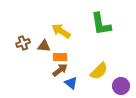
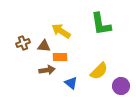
brown arrow: moved 13 px left; rotated 28 degrees clockwise
